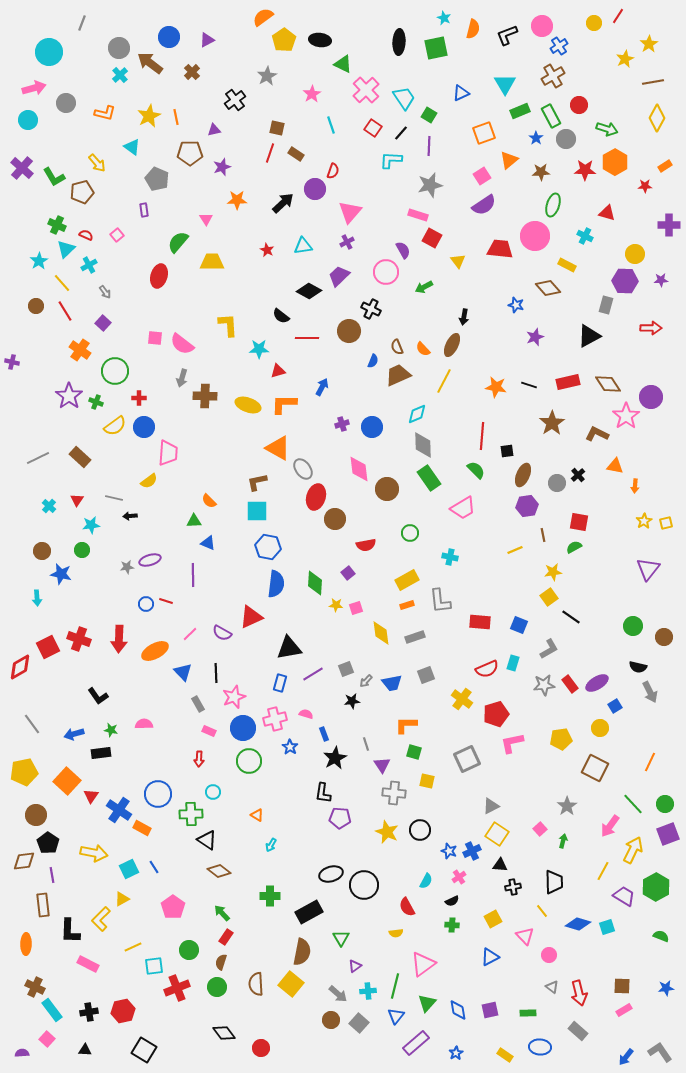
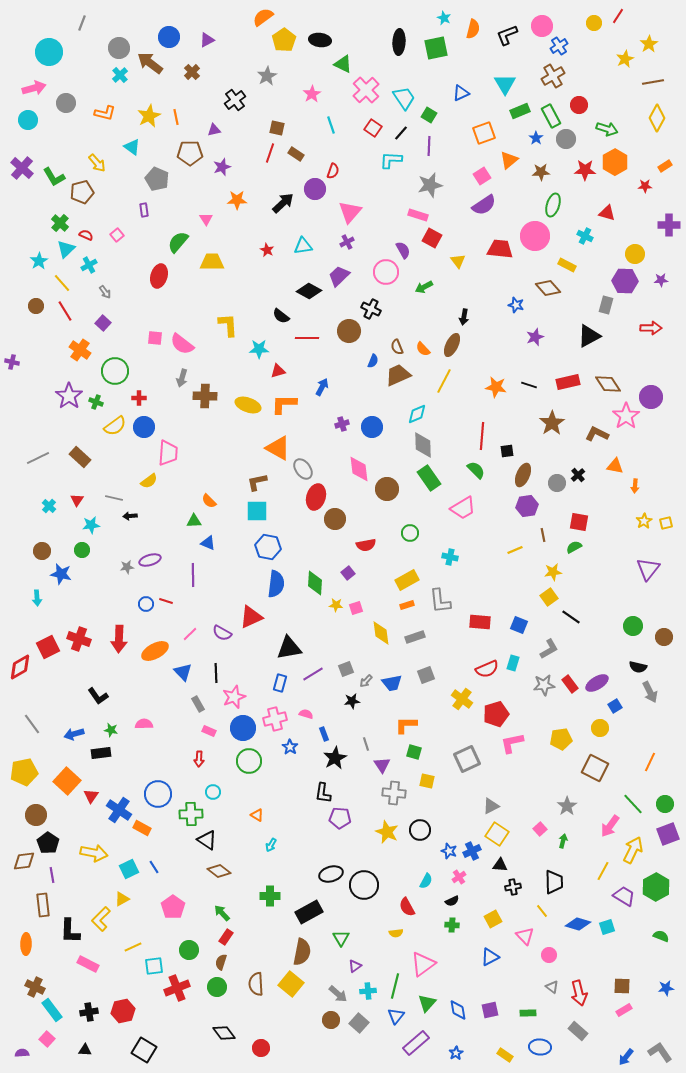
green cross at (57, 225): moved 3 px right, 2 px up; rotated 18 degrees clockwise
